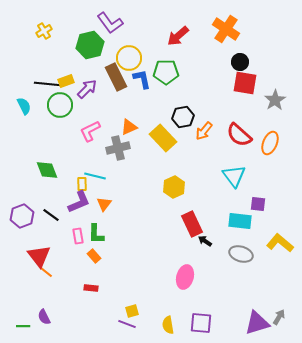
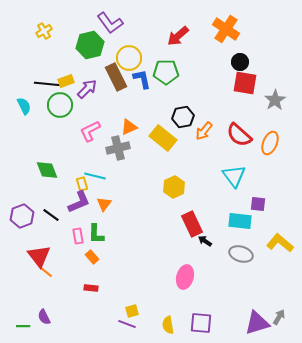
yellow rectangle at (163, 138): rotated 8 degrees counterclockwise
yellow rectangle at (82, 184): rotated 16 degrees counterclockwise
orange rectangle at (94, 256): moved 2 px left, 1 px down
